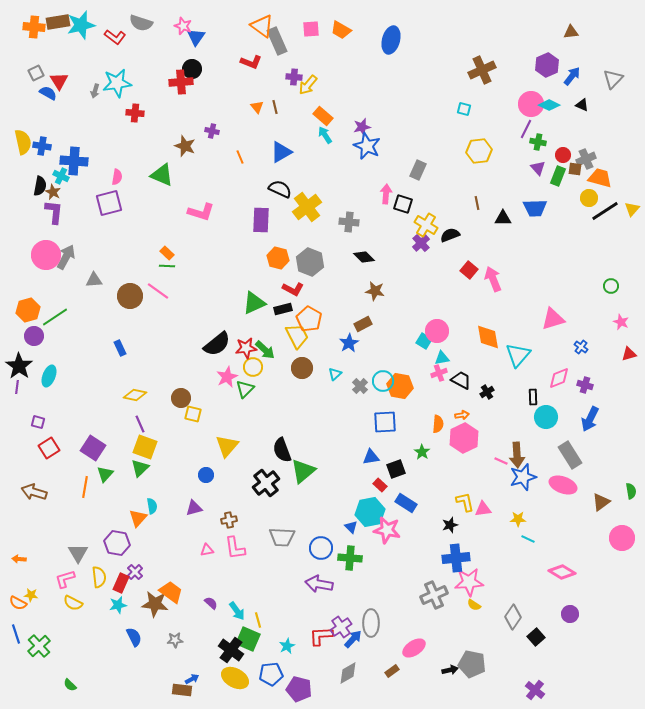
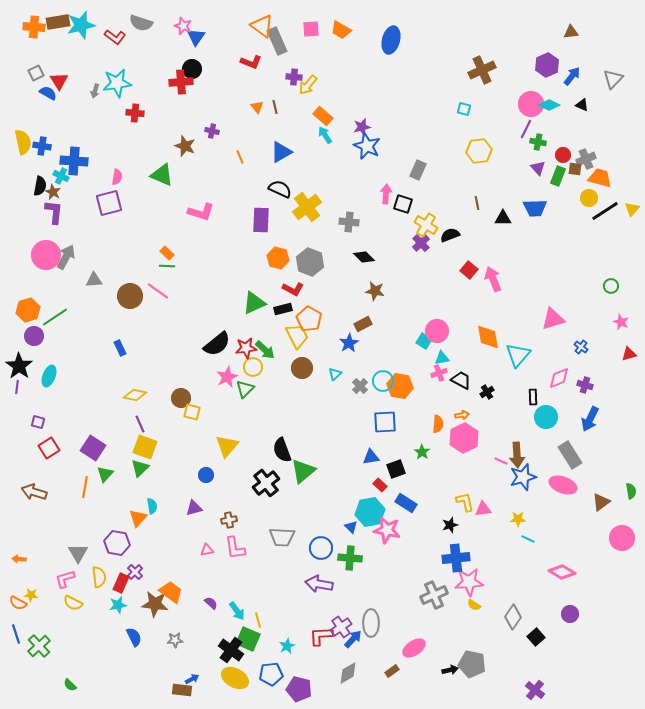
yellow square at (193, 414): moved 1 px left, 2 px up
